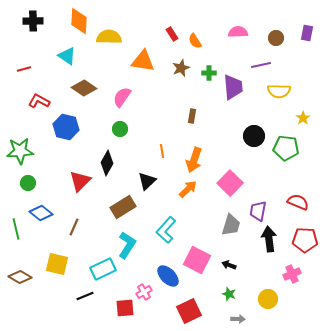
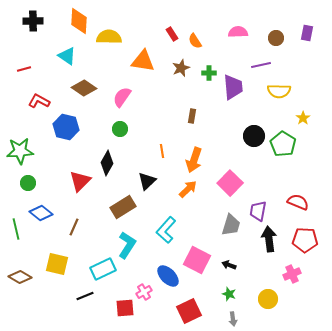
green pentagon at (286, 148): moved 3 px left, 4 px up; rotated 25 degrees clockwise
gray arrow at (238, 319): moved 5 px left; rotated 80 degrees clockwise
